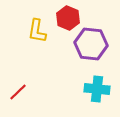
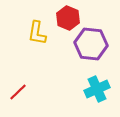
yellow L-shape: moved 2 px down
cyan cross: rotated 30 degrees counterclockwise
